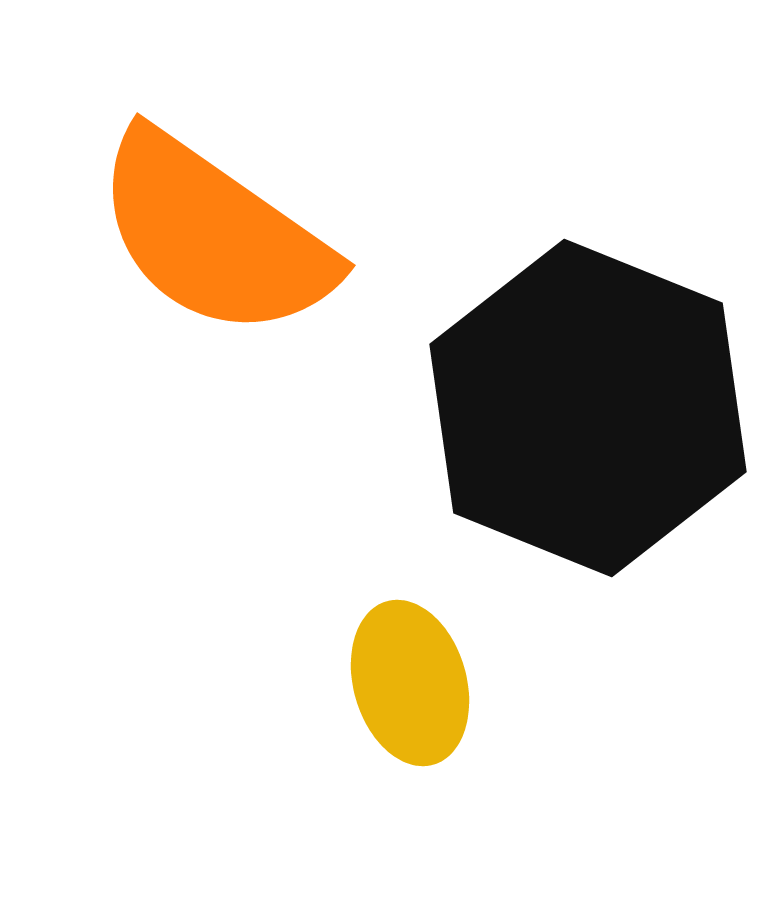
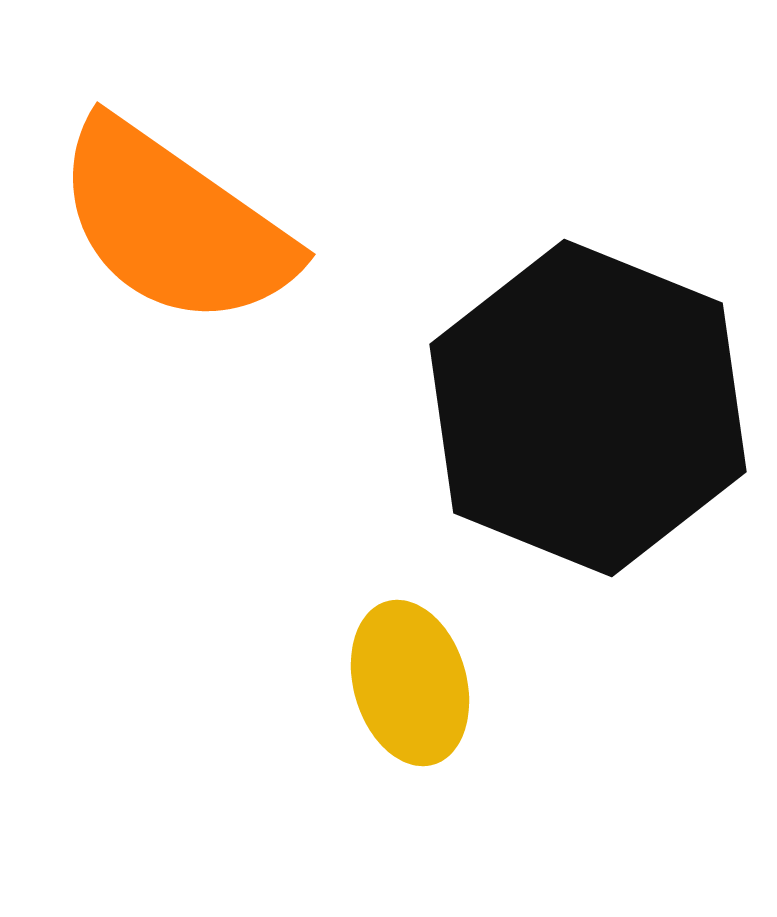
orange semicircle: moved 40 px left, 11 px up
